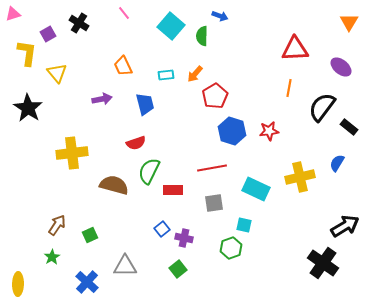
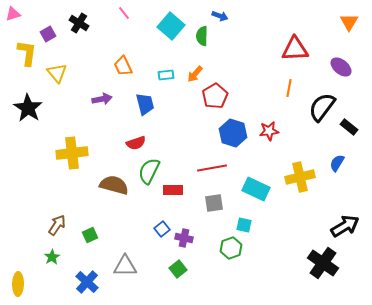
blue hexagon at (232, 131): moved 1 px right, 2 px down
